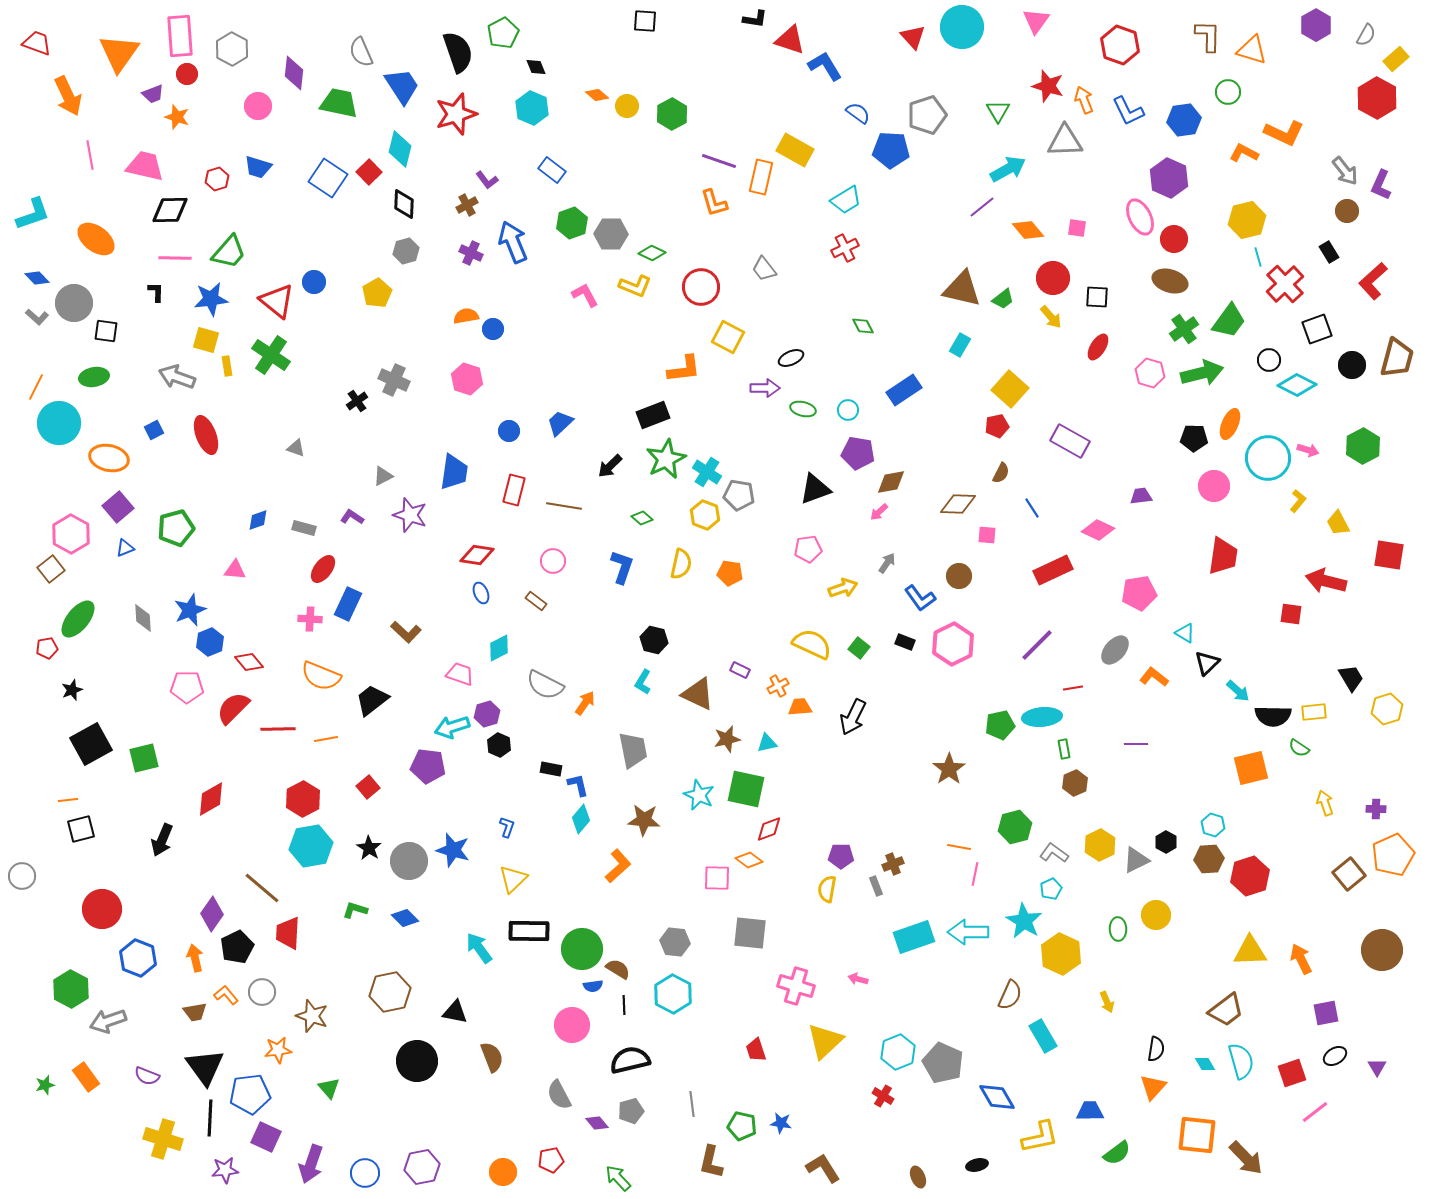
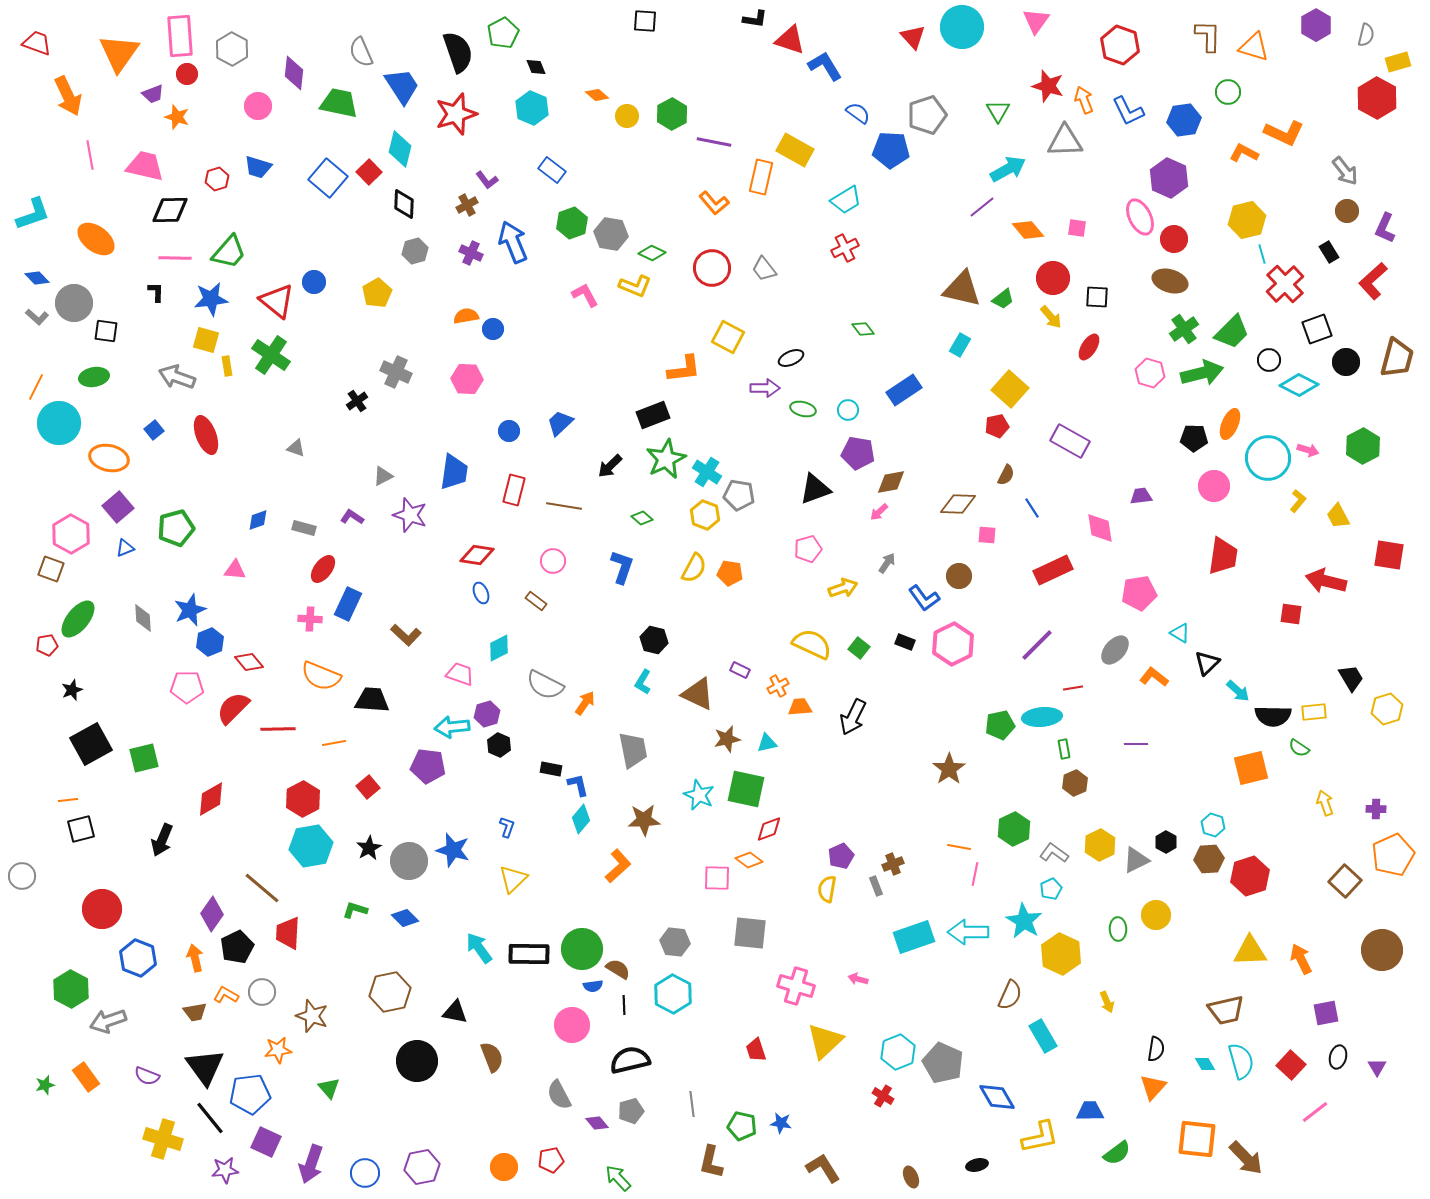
gray semicircle at (1366, 35): rotated 15 degrees counterclockwise
orange triangle at (1252, 50): moved 2 px right, 3 px up
yellow rectangle at (1396, 59): moved 2 px right, 3 px down; rotated 25 degrees clockwise
yellow circle at (627, 106): moved 10 px down
purple line at (719, 161): moved 5 px left, 19 px up; rotated 8 degrees counterclockwise
blue square at (328, 178): rotated 6 degrees clockwise
purple L-shape at (1381, 185): moved 4 px right, 43 px down
orange L-shape at (714, 203): rotated 24 degrees counterclockwise
gray hexagon at (611, 234): rotated 8 degrees clockwise
gray hexagon at (406, 251): moved 9 px right
cyan line at (1258, 257): moved 4 px right, 3 px up
red circle at (701, 287): moved 11 px right, 19 px up
green trapezoid at (1229, 321): moved 3 px right, 11 px down; rotated 9 degrees clockwise
green diamond at (863, 326): moved 3 px down; rotated 10 degrees counterclockwise
red ellipse at (1098, 347): moved 9 px left
black circle at (1352, 365): moved 6 px left, 3 px up
pink hexagon at (467, 379): rotated 16 degrees counterclockwise
gray cross at (394, 380): moved 2 px right, 8 px up
cyan diamond at (1297, 385): moved 2 px right
blue square at (154, 430): rotated 12 degrees counterclockwise
brown semicircle at (1001, 473): moved 5 px right, 2 px down
yellow trapezoid at (1338, 523): moved 7 px up
pink diamond at (1098, 530): moved 2 px right, 2 px up; rotated 56 degrees clockwise
pink pentagon at (808, 549): rotated 8 degrees counterclockwise
yellow semicircle at (681, 564): moved 13 px right, 4 px down; rotated 16 degrees clockwise
brown square at (51, 569): rotated 32 degrees counterclockwise
blue L-shape at (920, 598): moved 4 px right
brown L-shape at (406, 632): moved 3 px down
cyan triangle at (1185, 633): moved 5 px left
red pentagon at (47, 648): moved 3 px up
black trapezoid at (372, 700): rotated 42 degrees clockwise
cyan arrow at (452, 727): rotated 12 degrees clockwise
orange line at (326, 739): moved 8 px right, 4 px down
brown star at (644, 820): rotated 8 degrees counterclockwise
green hexagon at (1015, 827): moved 1 px left, 2 px down; rotated 12 degrees counterclockwise
black star at (369, 848): rotated 10 degrees clockwise
purple pentagon at (841, 856): rotated 25 degrees counterclockwise
brown square at (1349, 874): moved 4 px left, 7 px down; rotated 8 degrees counterclockwise
black rectangle at (529, 931): moved 23 px down
orange L-shape at (226, 995): rotated 20 degrees counterclockwise
brown trapezoid at (1226, 1010): rotated 24 degrees clockwise
black ellipse at (1335, 1056): moved 3 px right, 1 px down; rotated 45 degrees counterclockwise
red square at (1292, 1073): moved 1 px left, 8 px up; rotated 28 degrees counterclockwise
black line at (210, 1118): rotated 42 degrees counterclockwise
orange square at (1197, 1135): moved 4 px down
purple square at (266, 1137): moved 5 px down
orange circle at (503, 1172): moved 1 px right, 5 px up
brown ellipse at (918, 1177): moved 7 px left
